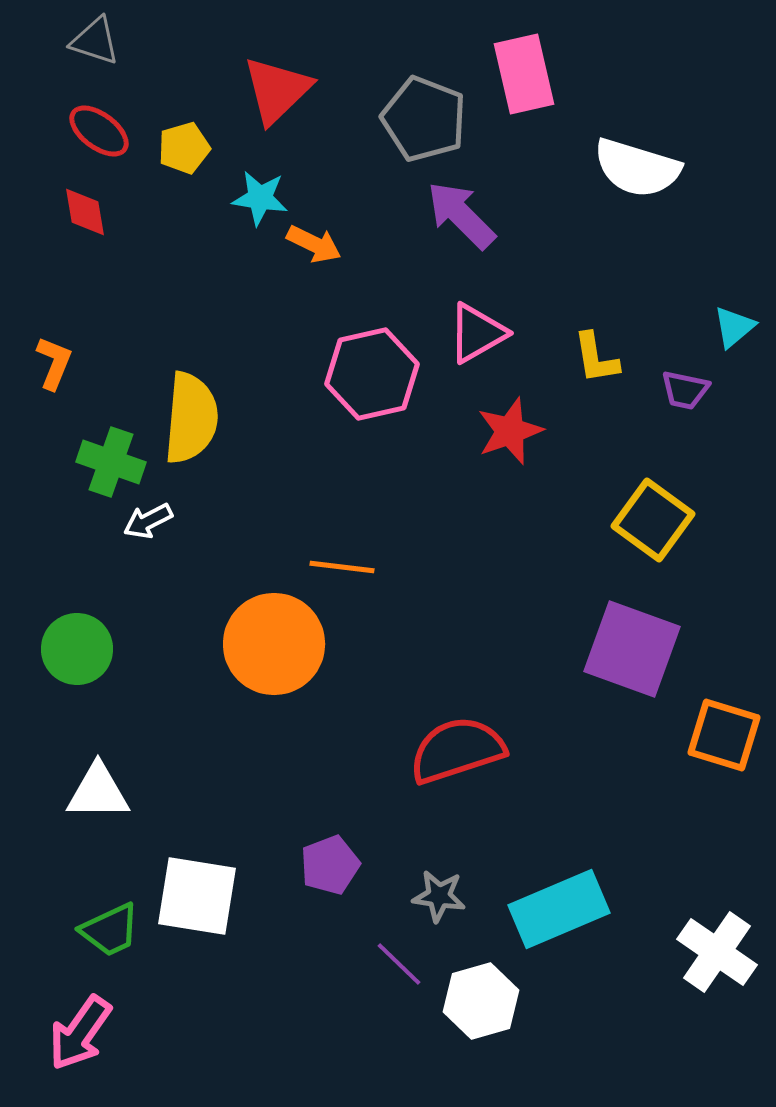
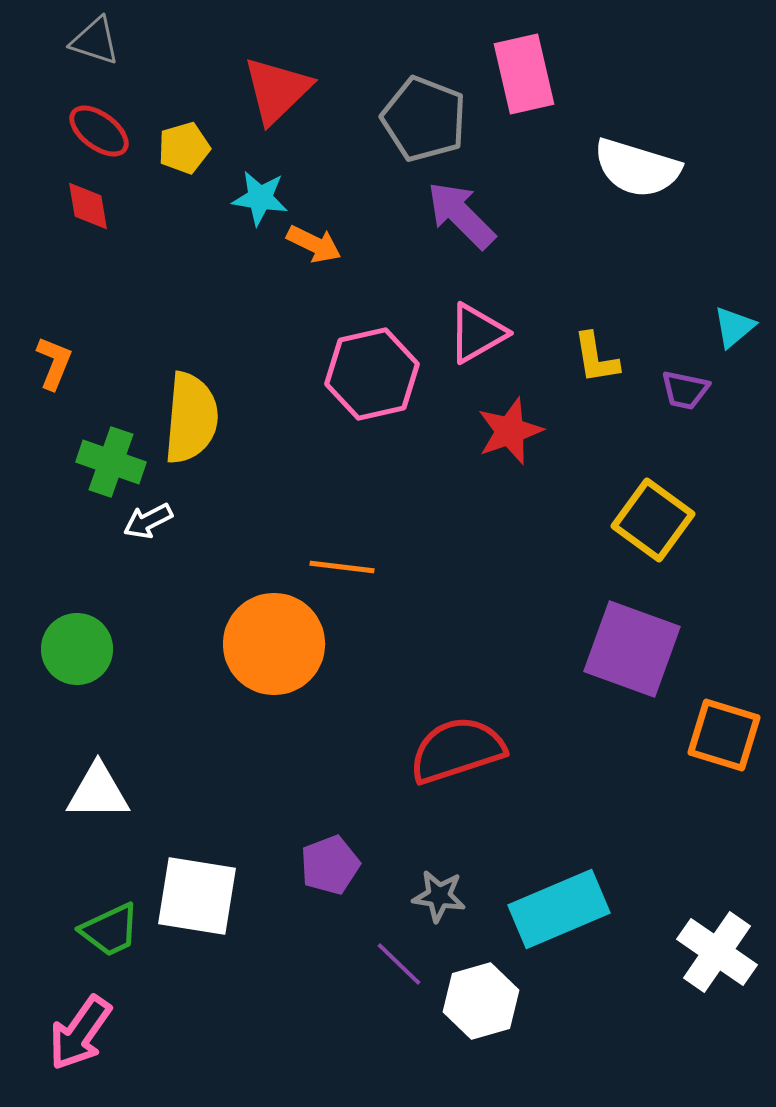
red diamond: moved 3 px right, 6 px up
